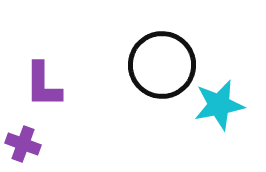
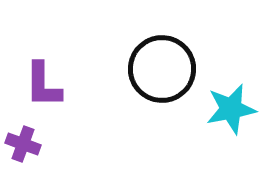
black circle: moved 4 px down
cyan star: moved 12 px right, 4 px down
